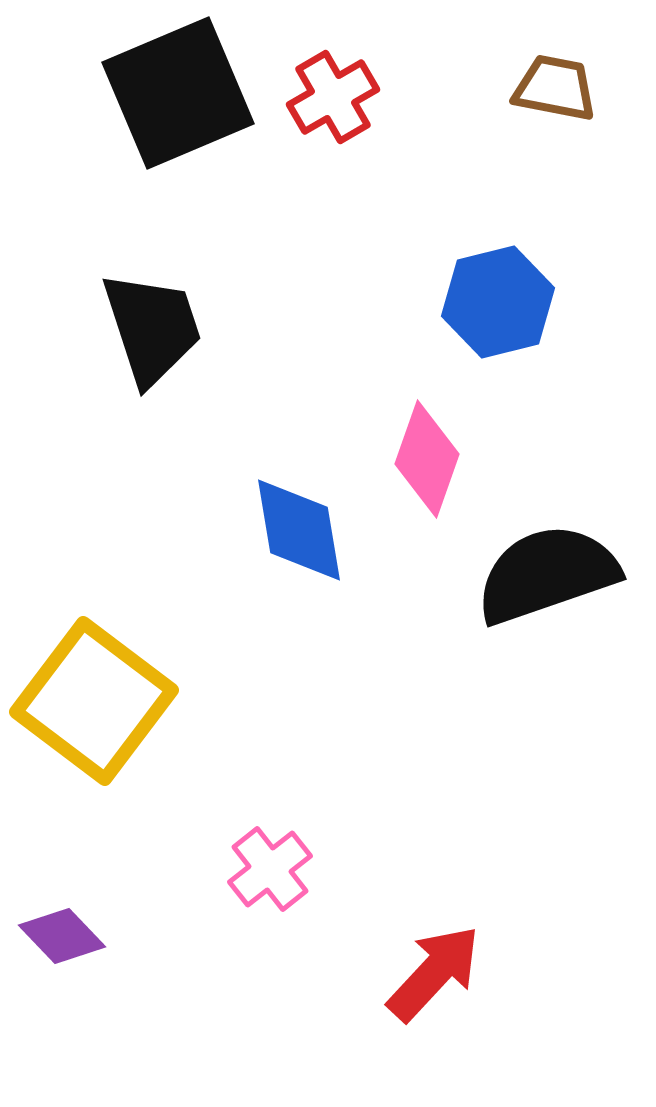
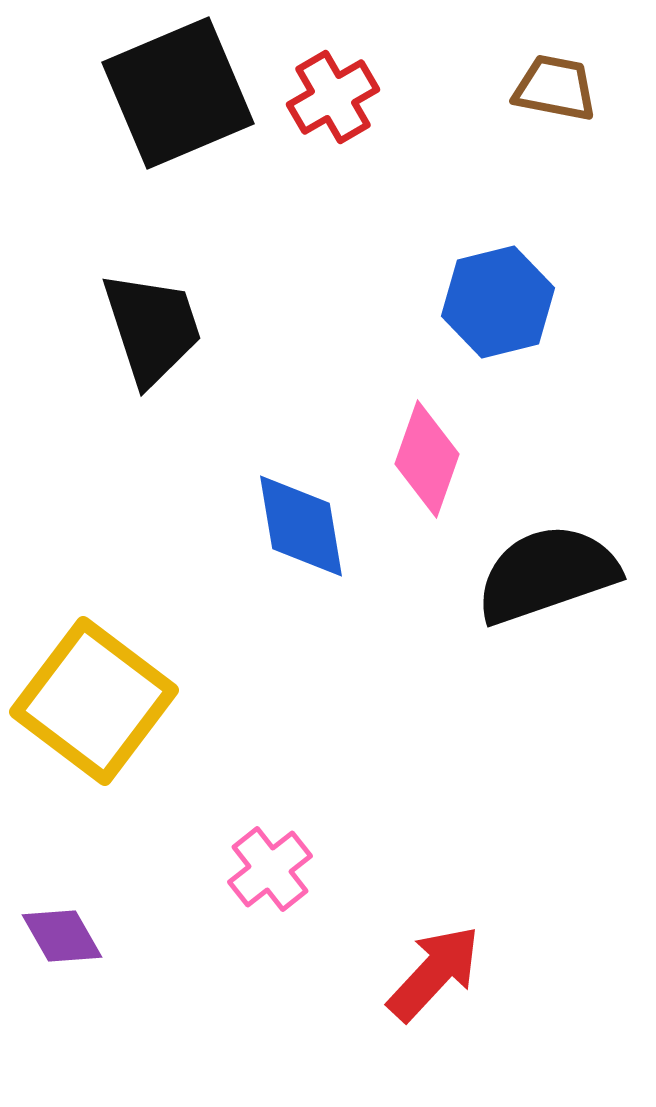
blue diamond: moved 2 px right, 4 px up
purple diamond: rotated 14 degrees clockwise
